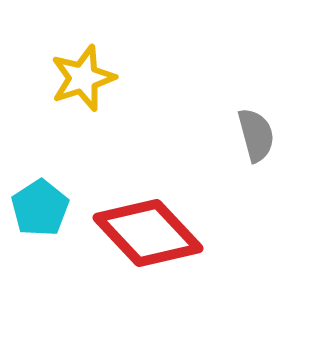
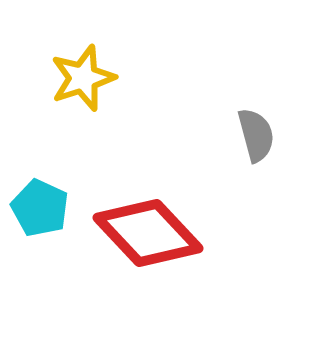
cyan pentagon: rotated 14 degrees counterclockwise
